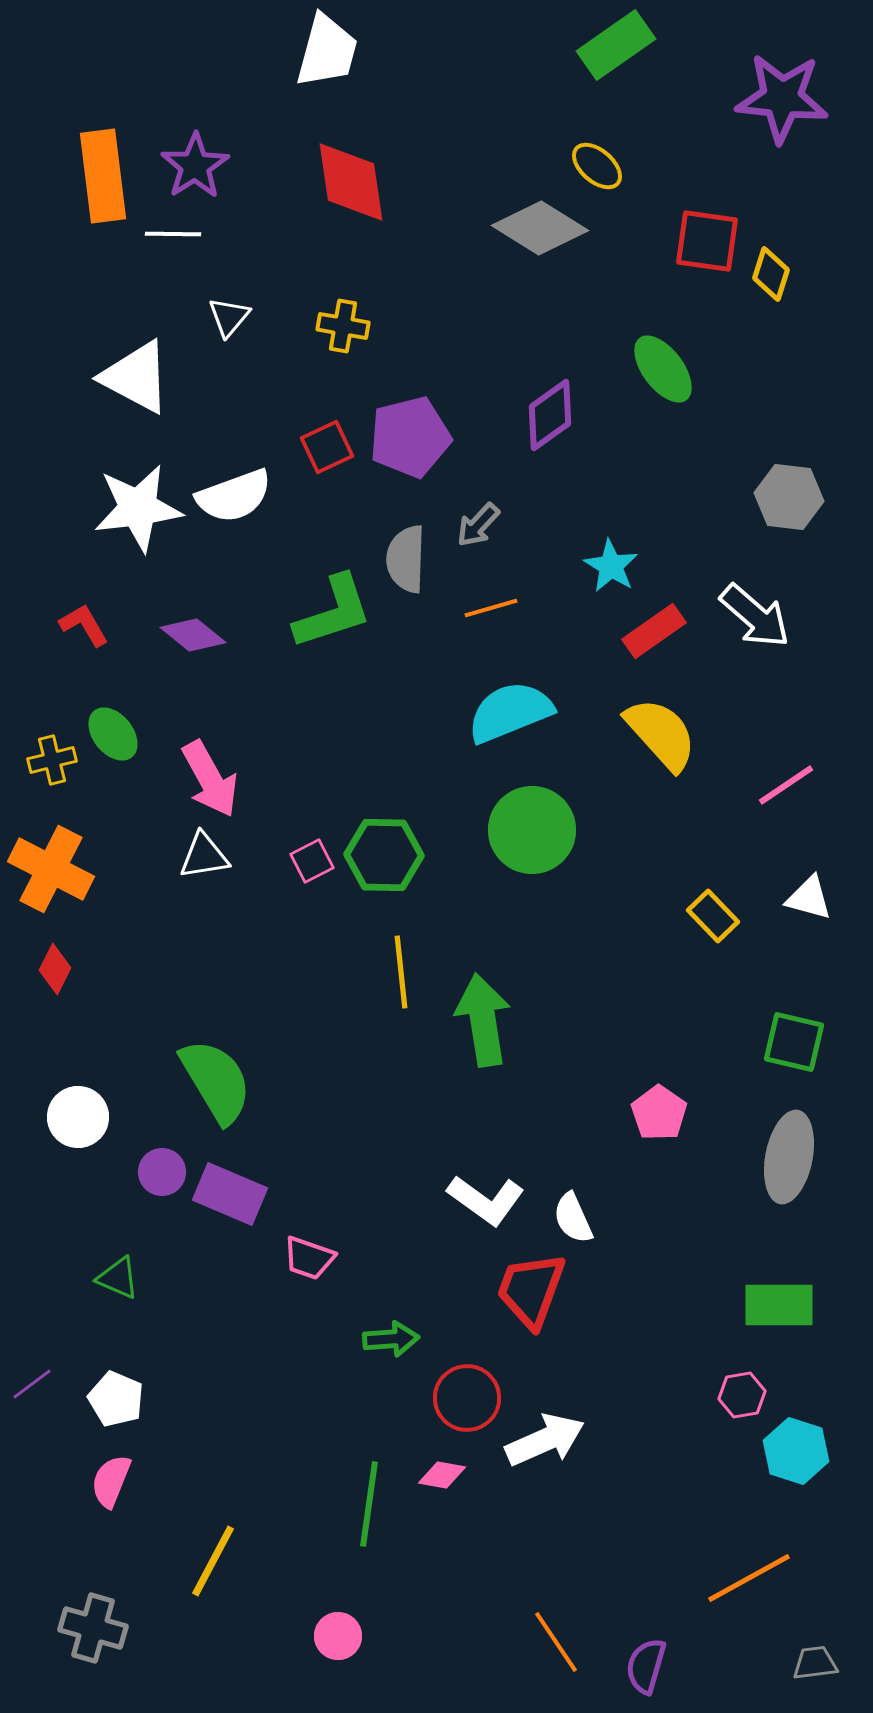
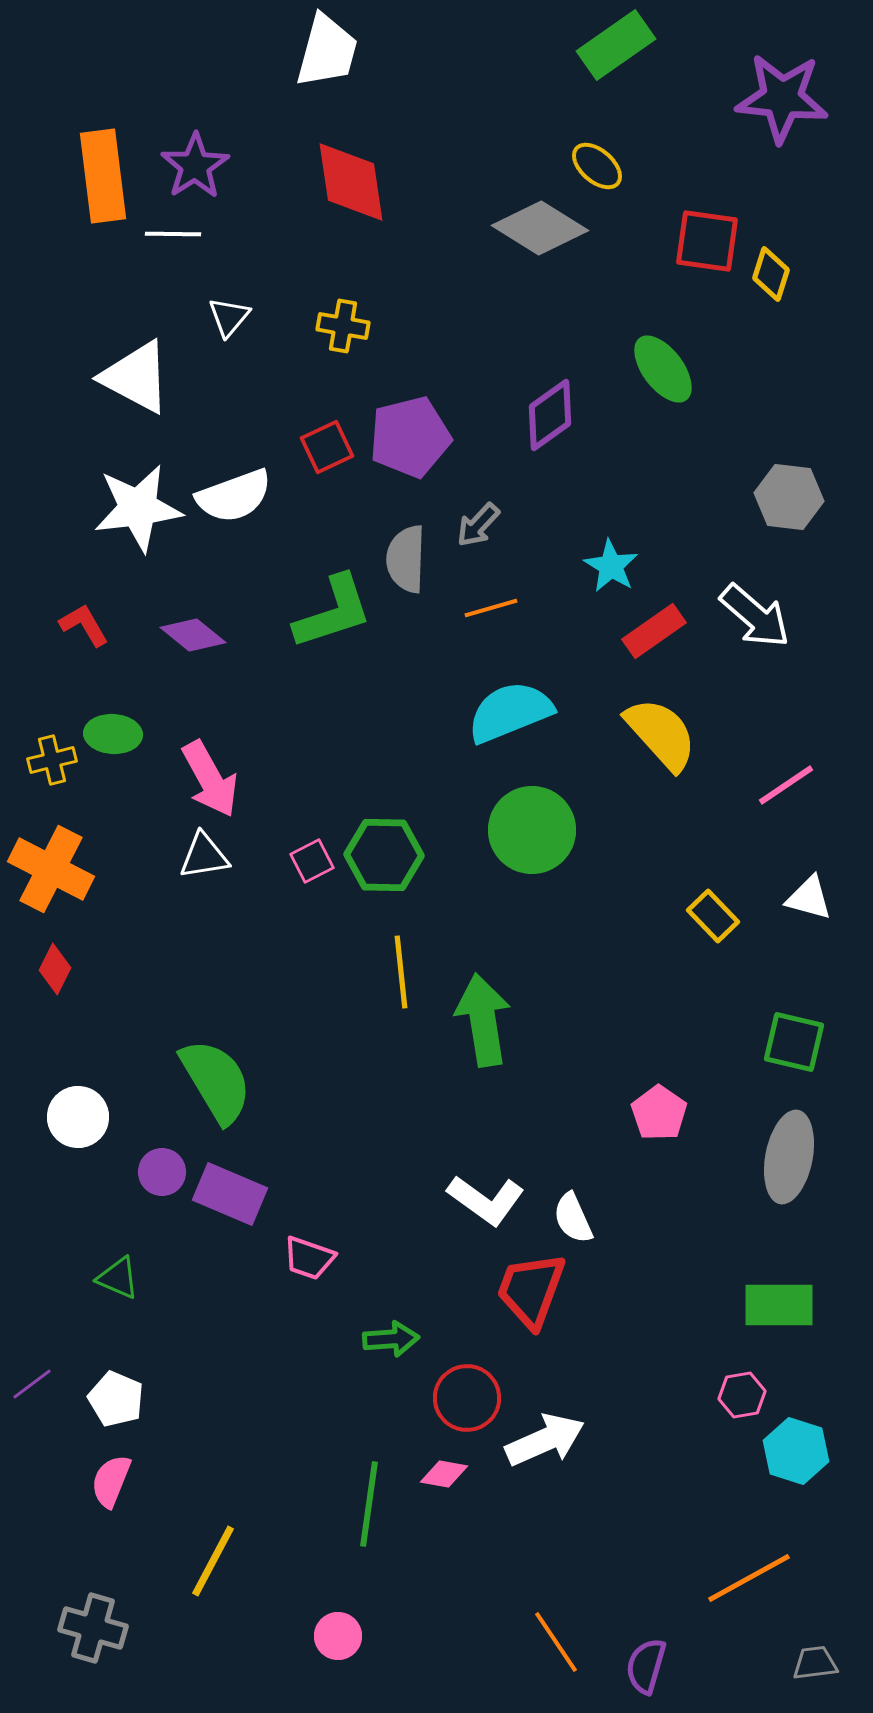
green ellipse at (113, 734): rotated 48 degrees counterclockwise
pink diamond at (442, 1475): moved 2 px right, 1 px up
